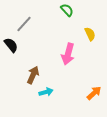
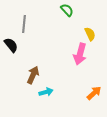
gray line: rotated 36 degrees counterclockwise
pink arrow: moved 12 px right
